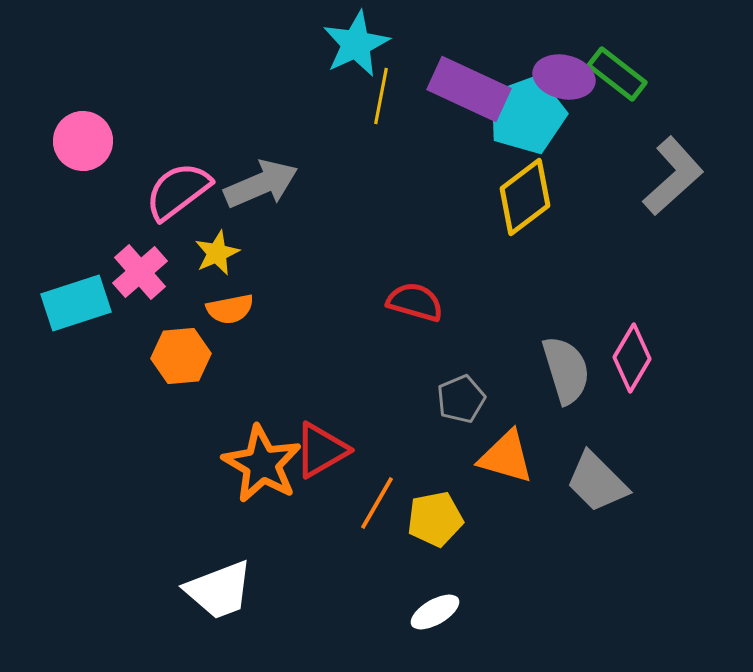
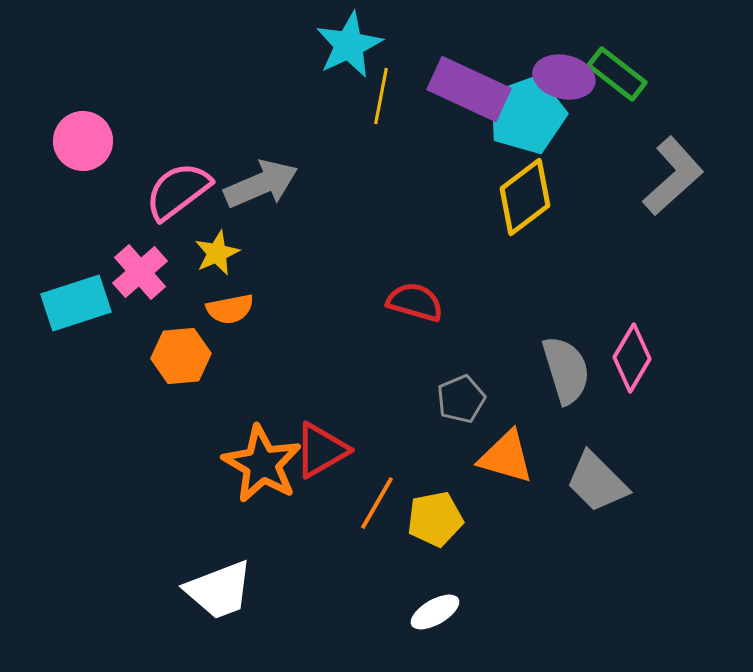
cyan star: moved 7 px left, 1 px down
